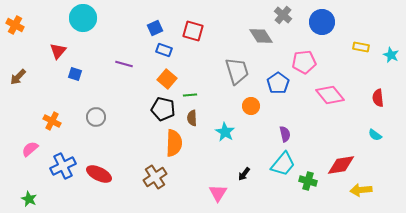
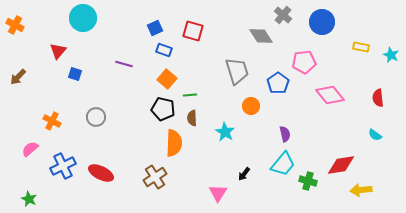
red ellipse at (99, 174): moved 2 px right, 1 px up
